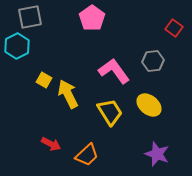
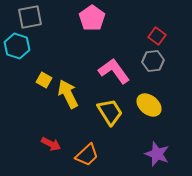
red square: moved 17 px left, 8 px down
cyan hexagon: rotated 15 degrees counterclockwise
